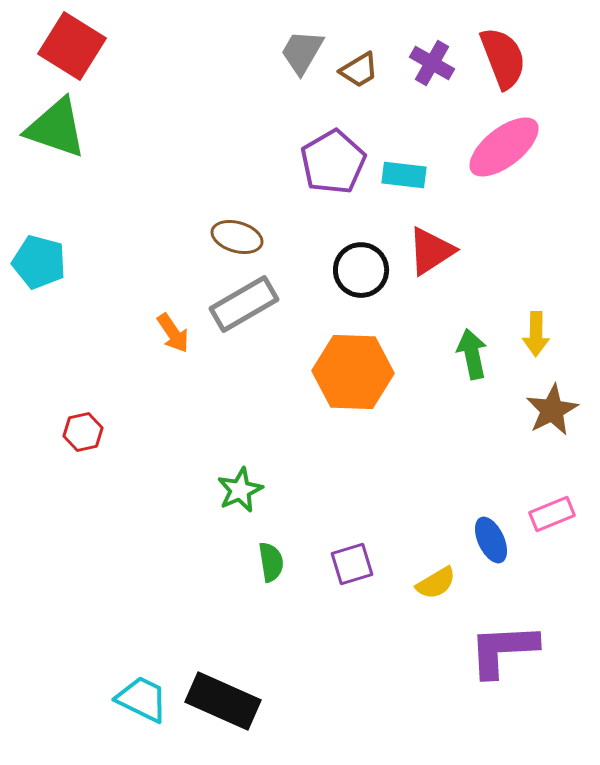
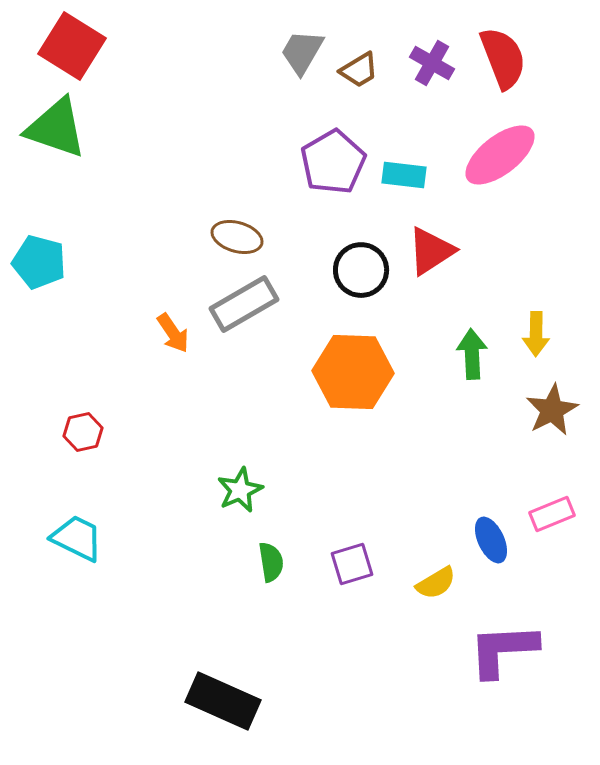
pink ellipse: moved 4 px left, 8 px down
green arrow: rotated 9 degrees clockwise
cyan trapezoid: moved 65 px left, 161 px up
